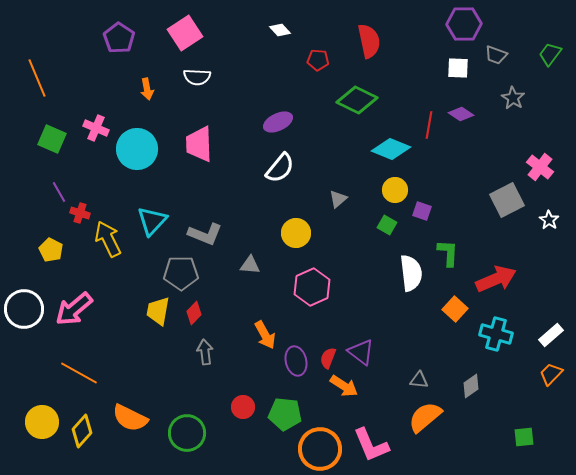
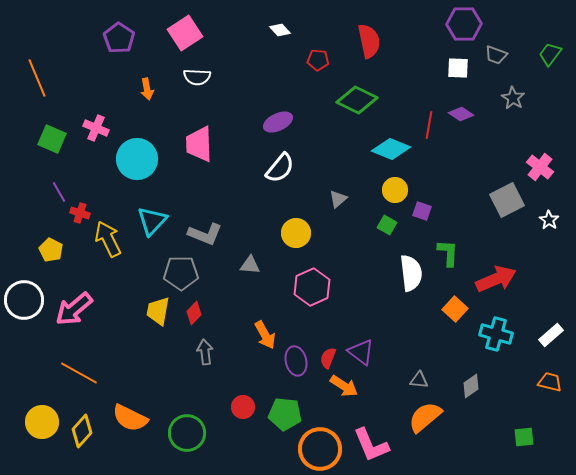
cyan circle at (137, 149): moved 10 px down
white circle at (24, 309): moved 9 px up
orange trapezoid at (551, 374): moved 1 px left, 8 px down; rotated 60 degrees clockwise
